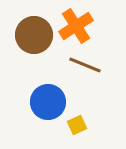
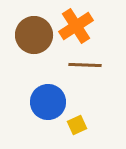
brown line: rotated 20 degrees counterclockwise
